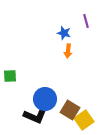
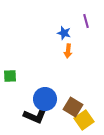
brown square: moved 3 px right, 3 px up
